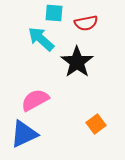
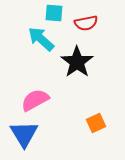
orange square: moved 1 px up; rotated 12 degrees clockwise
blue triangle: rotated 36 degrees counterclockwise
